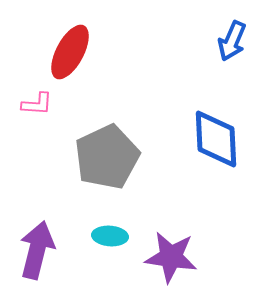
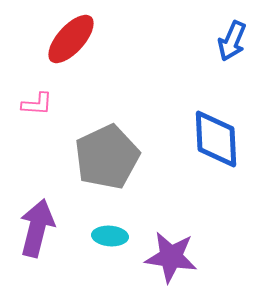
red ellipse: moved 1 px right, 13 px up; rotated 14 degrees clockwise
purple arrow: moved 22 px up
